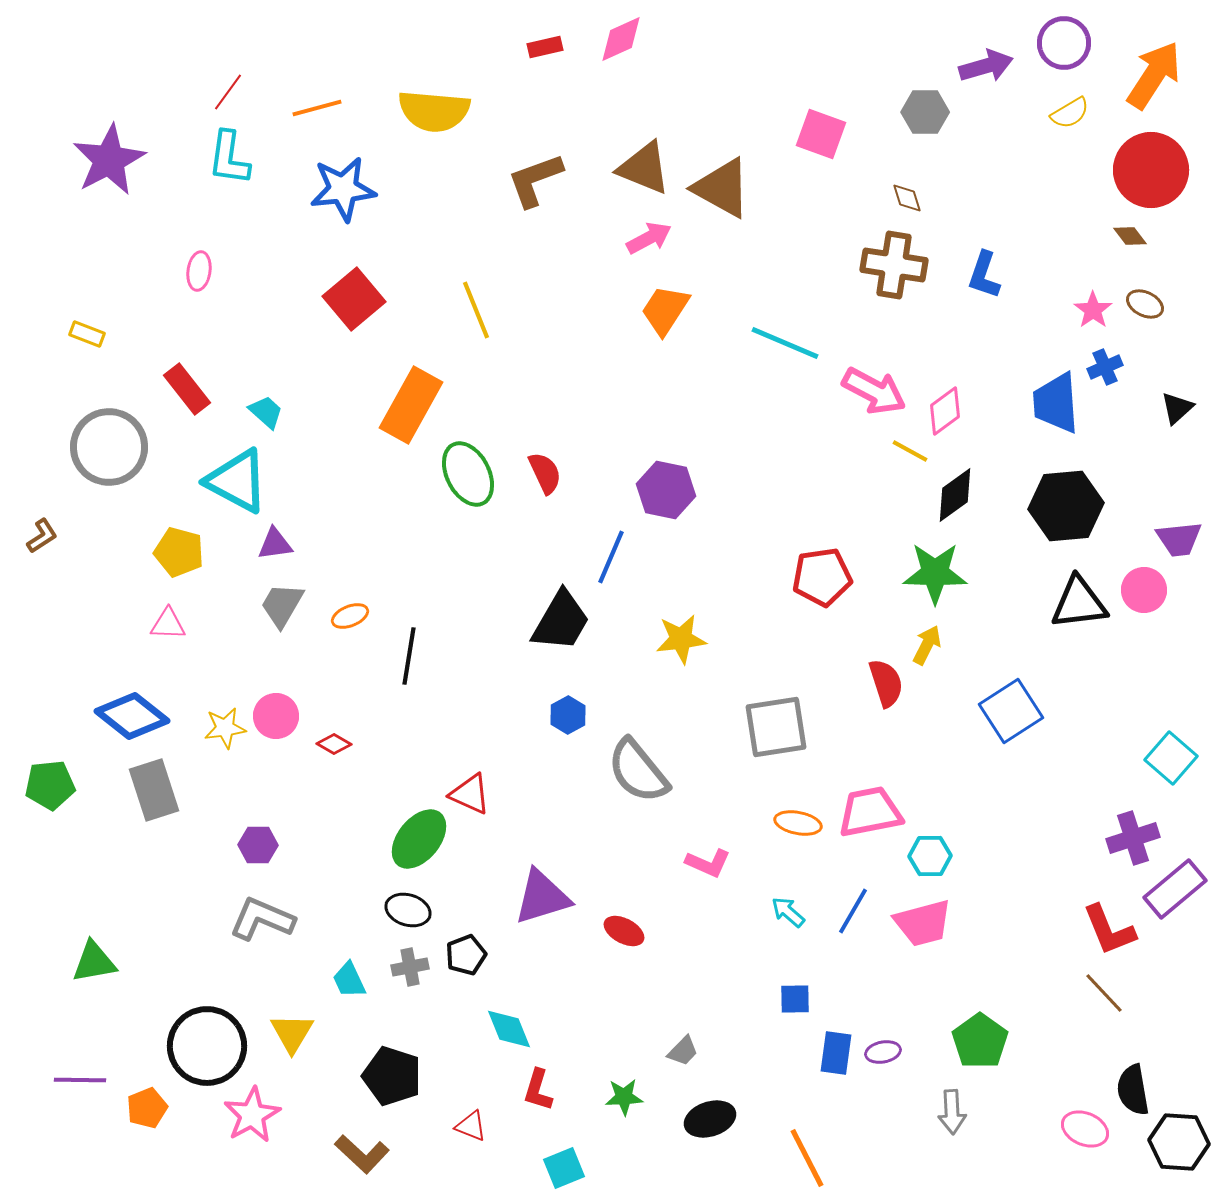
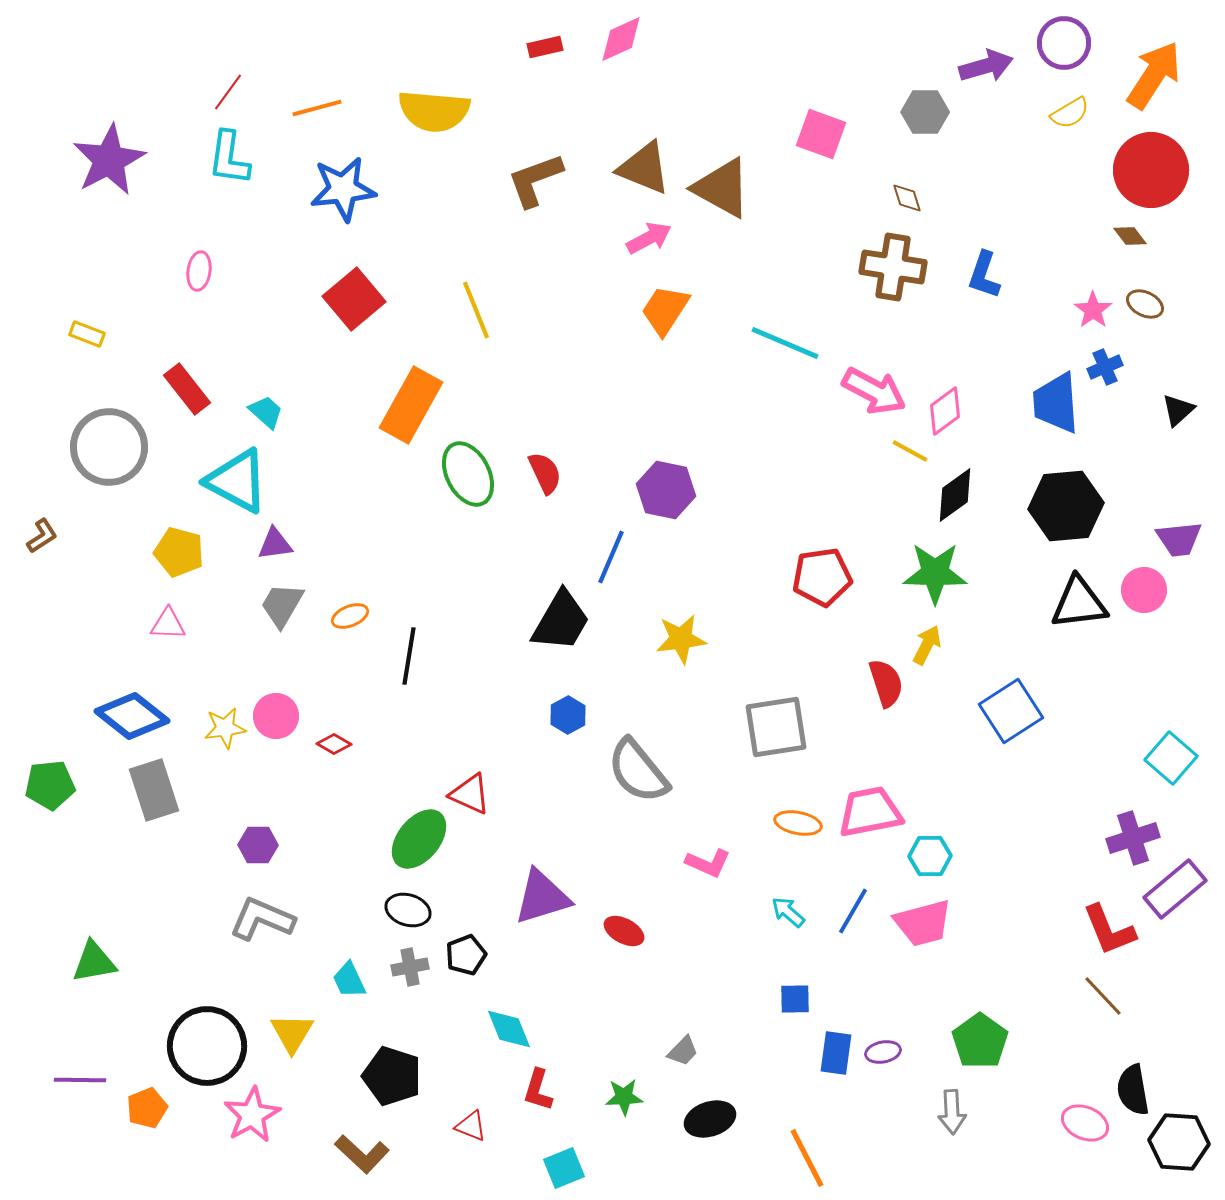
brown cross at (894, 265): moved 1 px left, 2 px down
black triangle at (1177, 408): moved 1 px right, 2 px down
brown line at (1104, 993): moved 1 px left, 3 px down
pink ellipse at (1085, 1129): moved 6 px up
